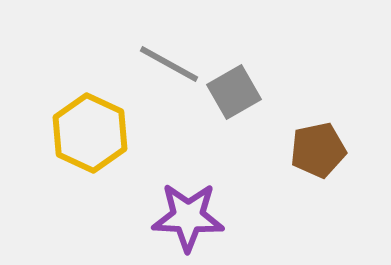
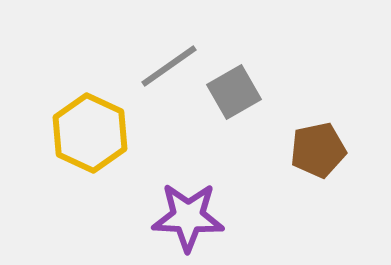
gray line: moved 2 px down; rotated 64 degrees counterclockwise
